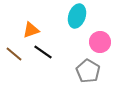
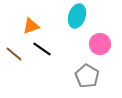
orange triangle: moved 4 px up
pink circle: moved 2 px down
black line: moved 1 px left, 3 px up
gray pentagon: moved 1 px left, 5 px down
